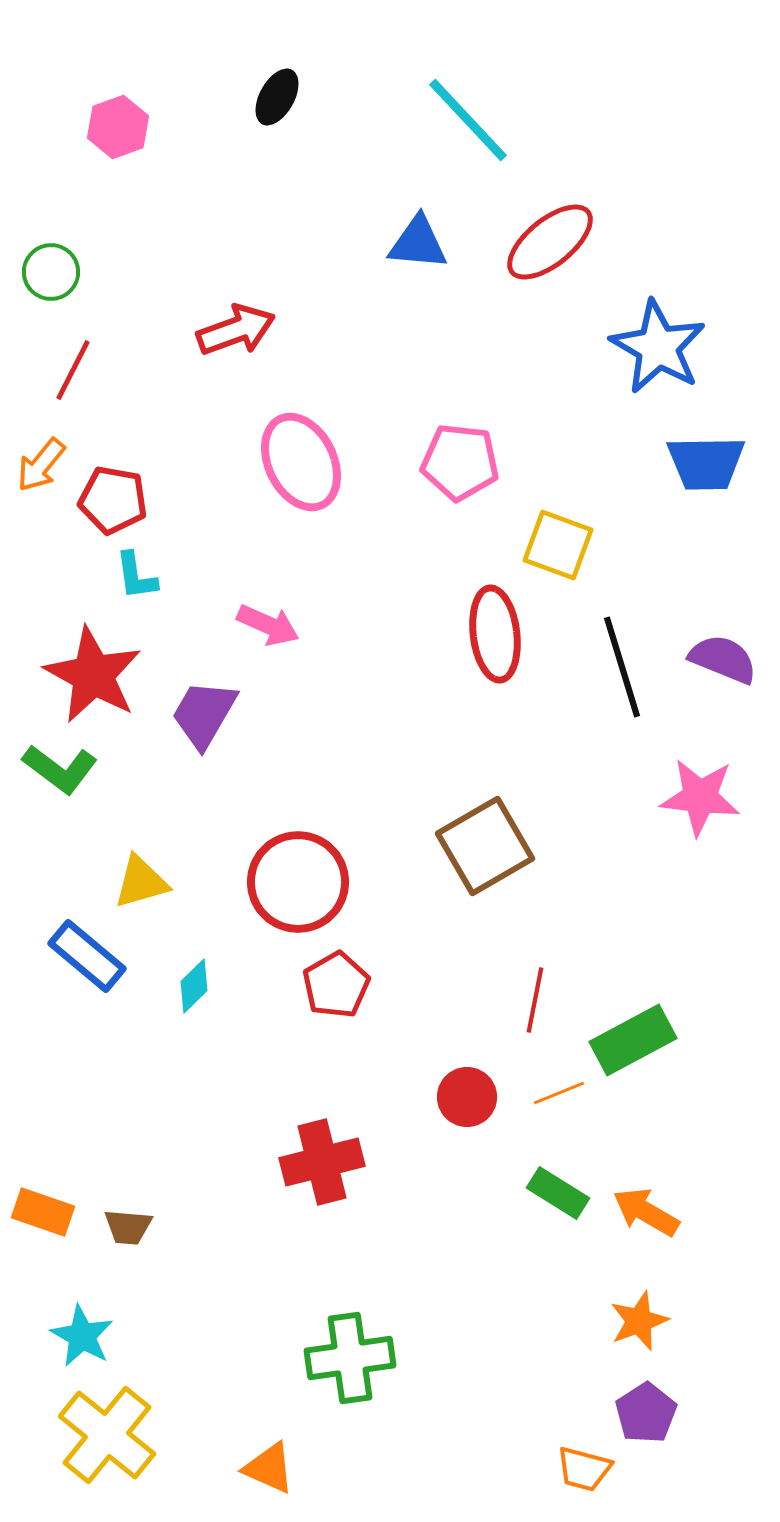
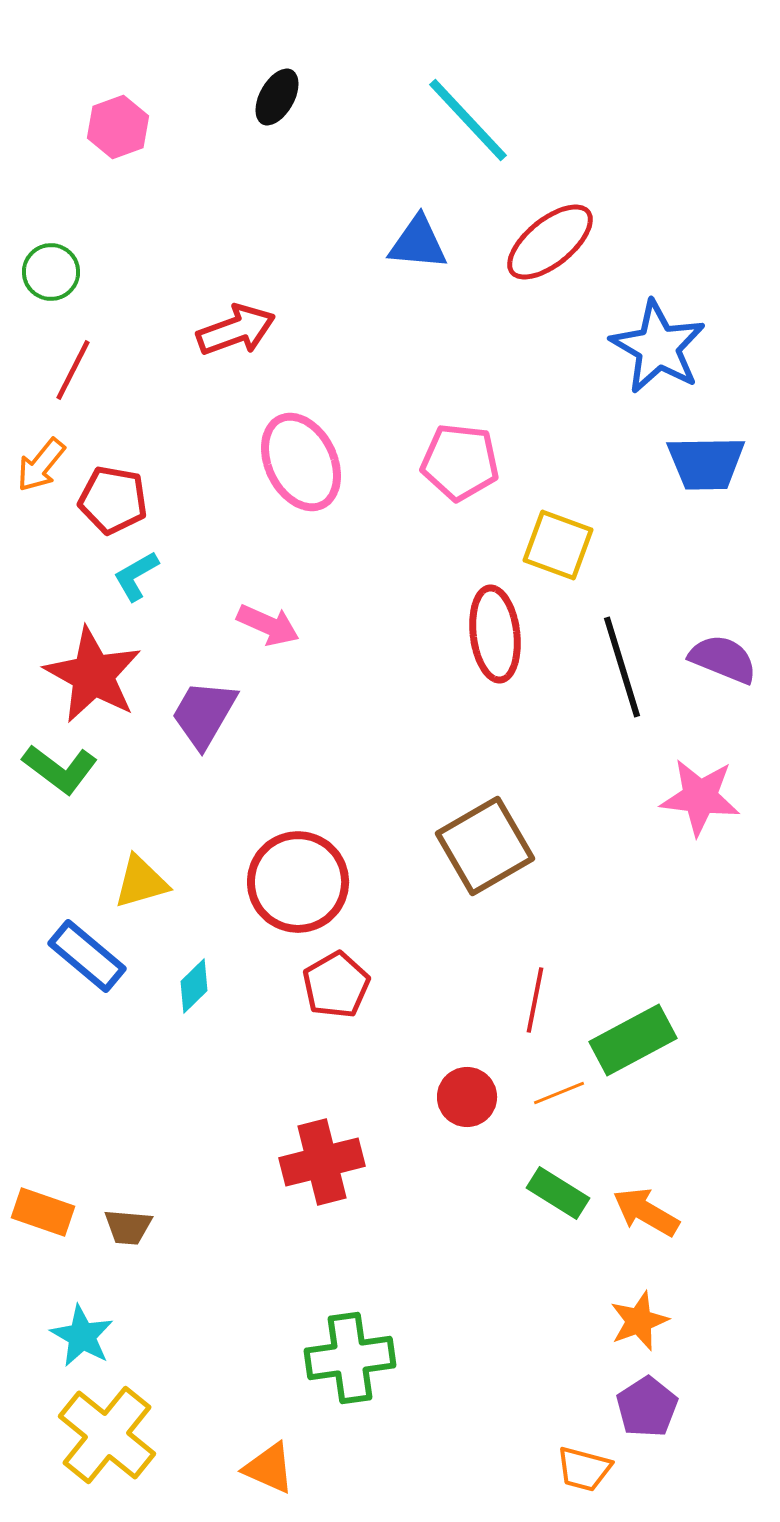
cyan L-shape at (136, 576): rotated 68 degrees clockwise
purple pentagon at (646, 1413): moved 1 px right, 6 px up
